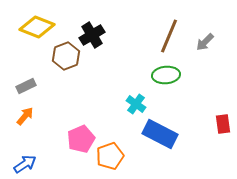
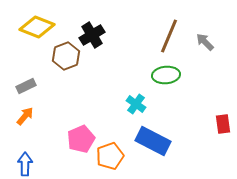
gray arrow: rotated 90 degrees clockwise
blue rectangle: moved 7 px left, 7 px down
blue arrow: rotated 55 degrees counterclockwise
